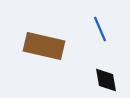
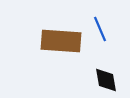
brown rectangle: moved 17 px right, 5 px up; rotated 9 degrees counterclockwise
